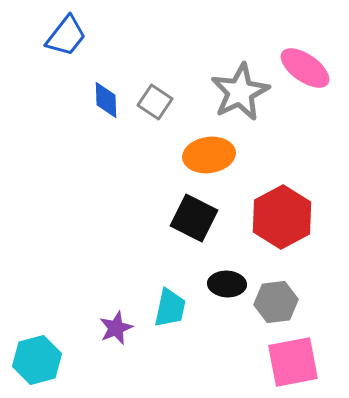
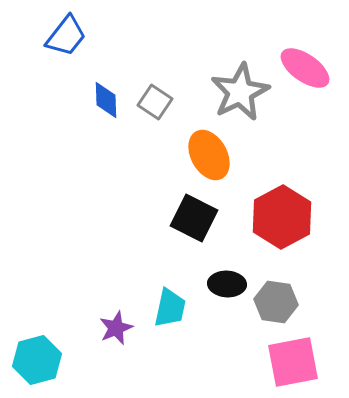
orange ellipse: rotated 69 degrees clockwise
gray hexagon: rotated 15 degrees clockwise
